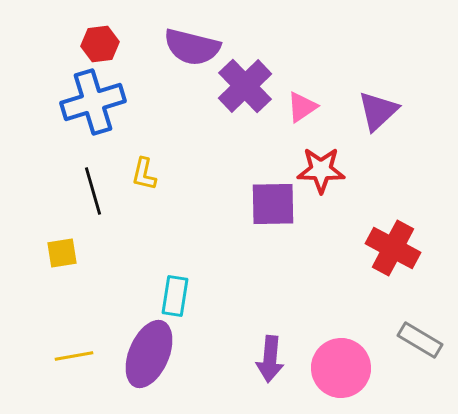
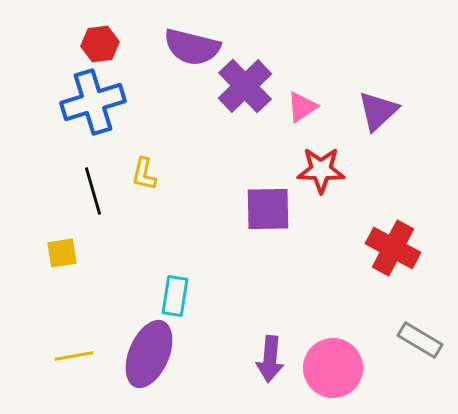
purple square: moved 5 px left, 5 px down
pink circle: moved 8 px left
